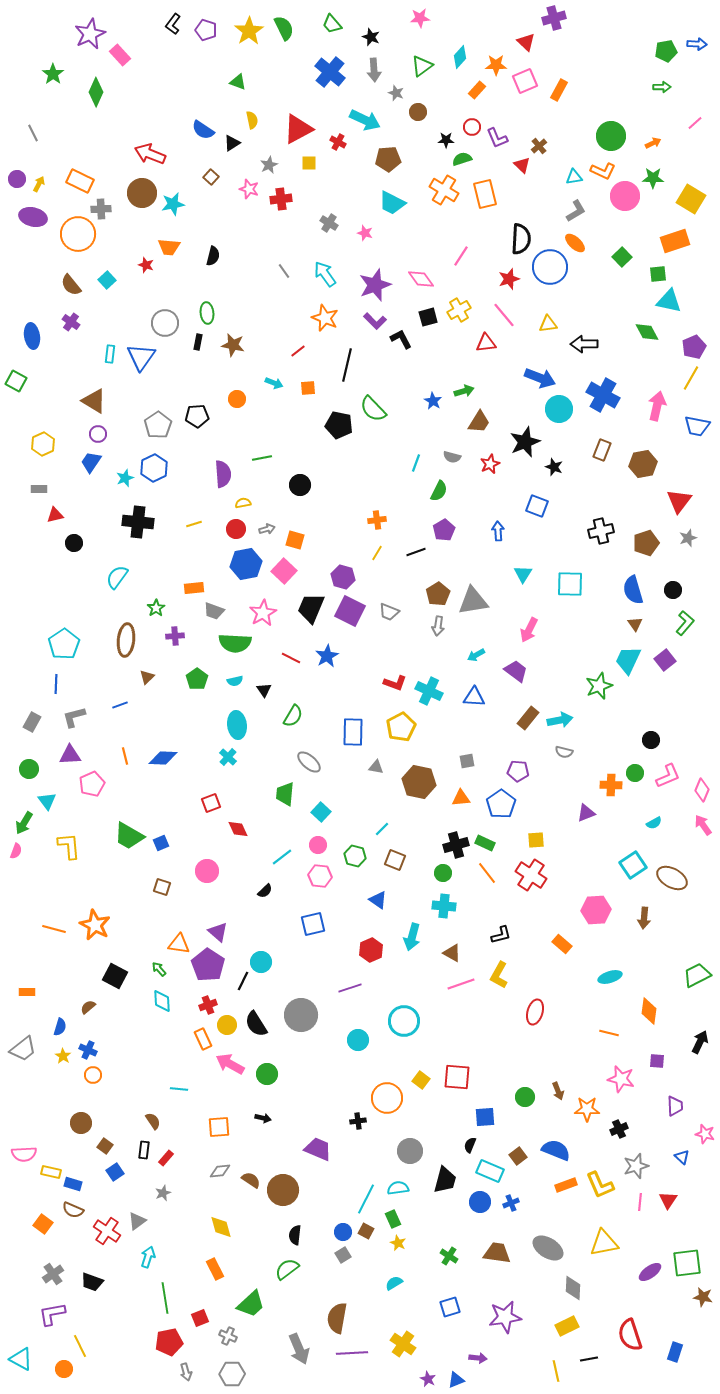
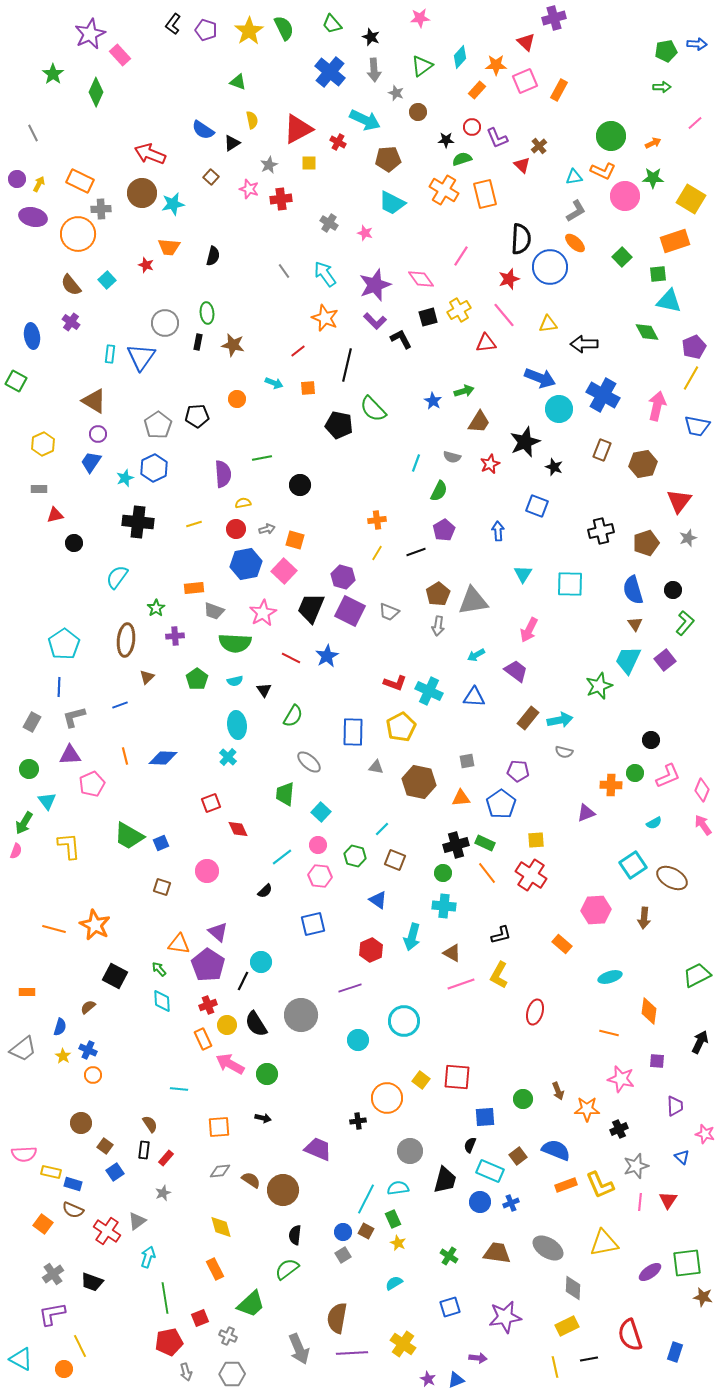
blue line at (56, 684): moved 3 px right, 3 px down
green circle at (525, 1097): moved 2 px left, 2 px down
brown semicircle at (153, 1121): moved 3 px left, 3 px down
yellow line at (556, 1371): moved 1 px left, 4 px up
